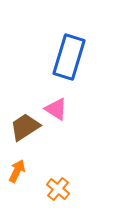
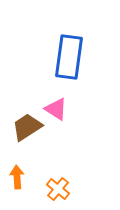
blue rectangle: rotated 9 degrees counterclockwise
brown trapezoid: moved 2 px right
orange arrow: moved 6 px down; rotated 30 degrees counterclockwise
